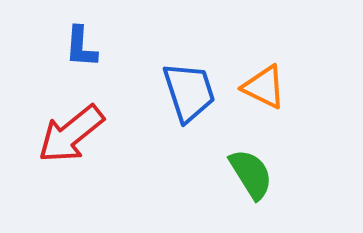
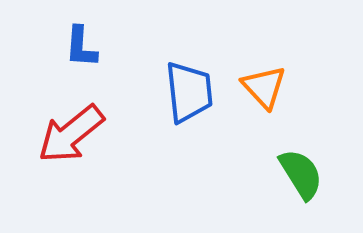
orange triangle: rotated 21 degrees clockwise
blue trapezoid: rotated 12 degrees clockwise
green semicircle: moved 50 px right
